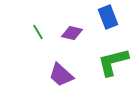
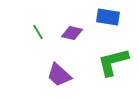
blue rectangle: rotated 60 degrees counterclockwise
purple trapezoid: moved 2 px left
